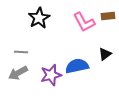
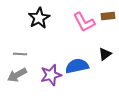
gray line: moved 1 px left, 2 px down
gray arrow: moved 1 px left, 2 px down
